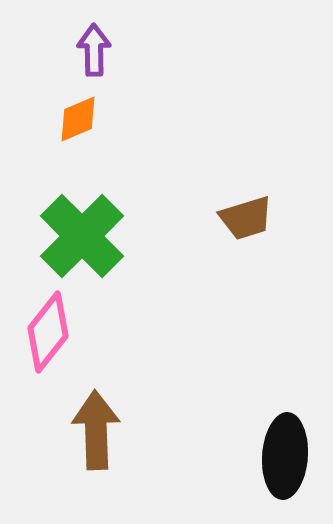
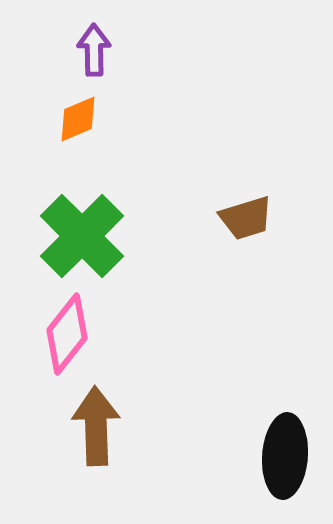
pink diamond: moved 19 px right, 2 px down
brown arrow: moved 4 px up
